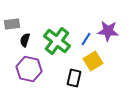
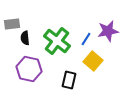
purple star: rotated 15 degrees counterclockwise
black semicircle: moved 2 px up; rotated 24 degrees counterclockwise
yellow square: rotated 18 degrees counterclockwise
black rectangle: moved 5 px left, 2 px down
